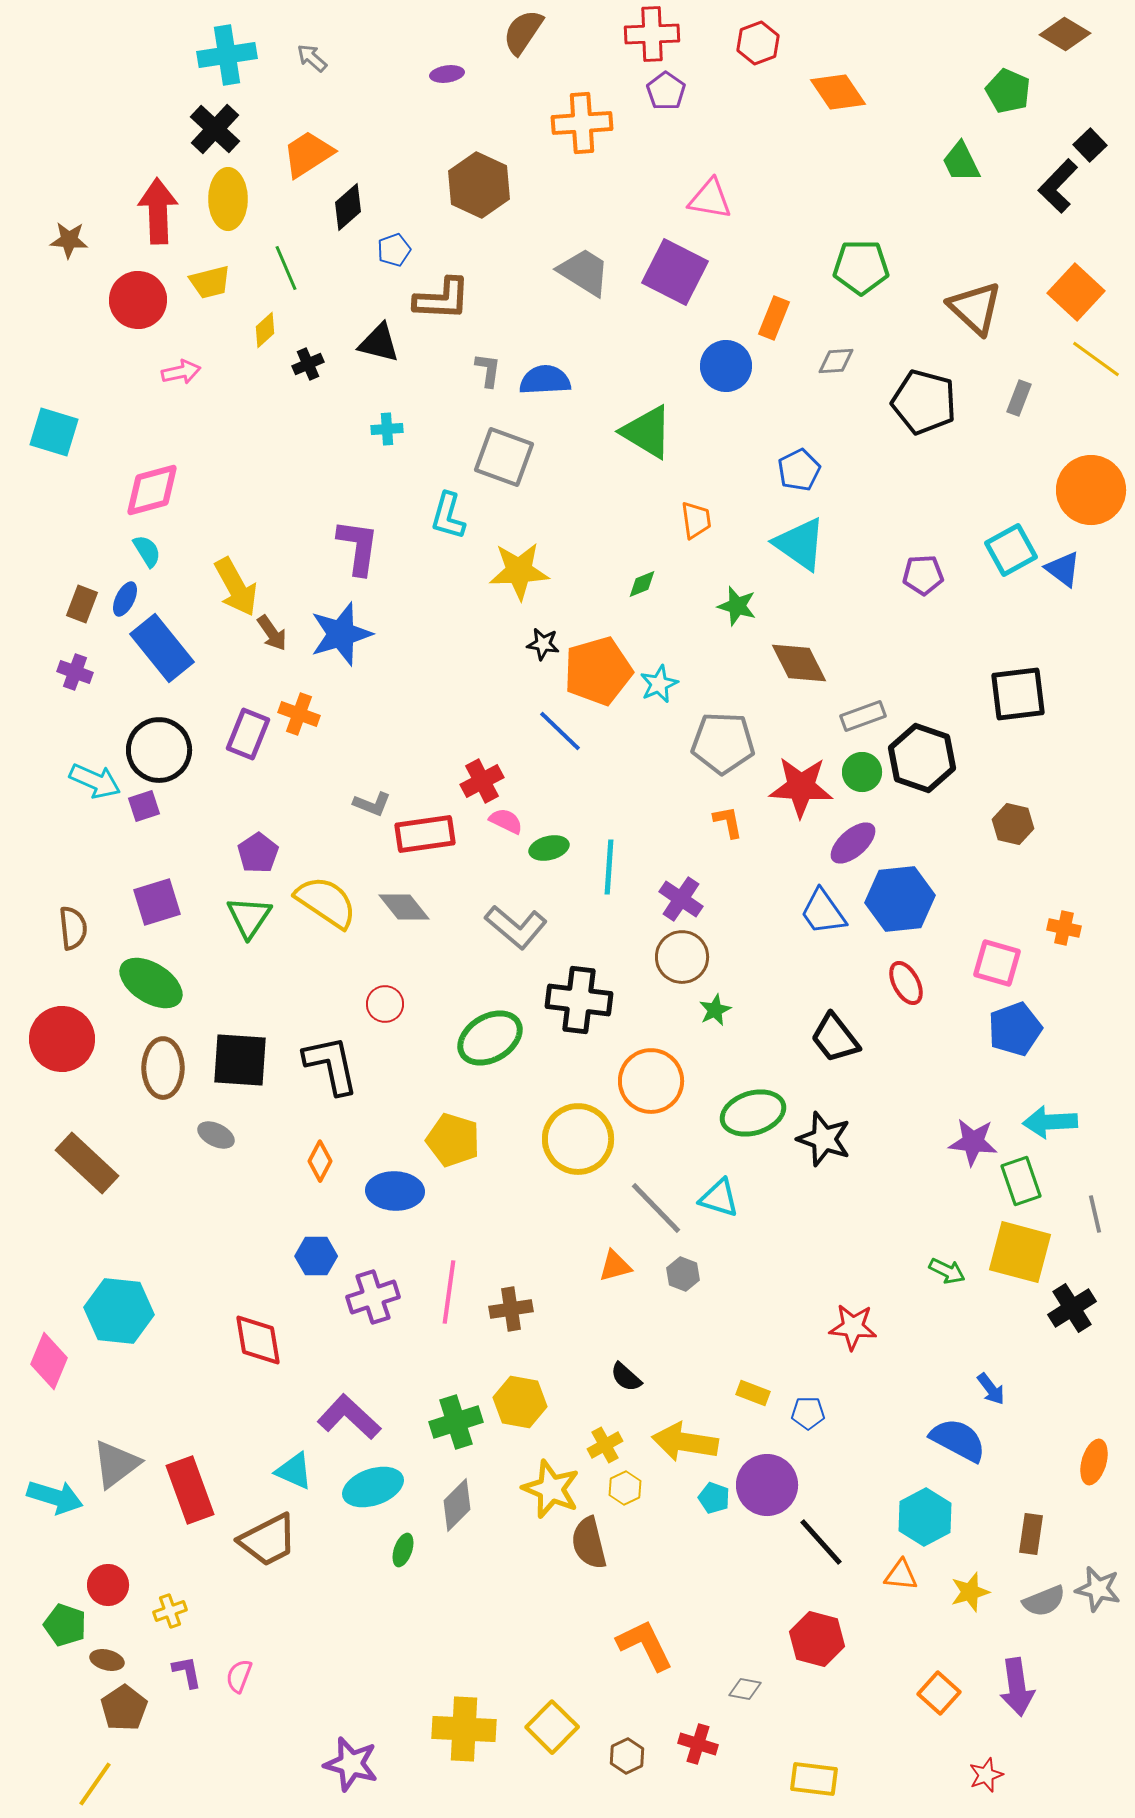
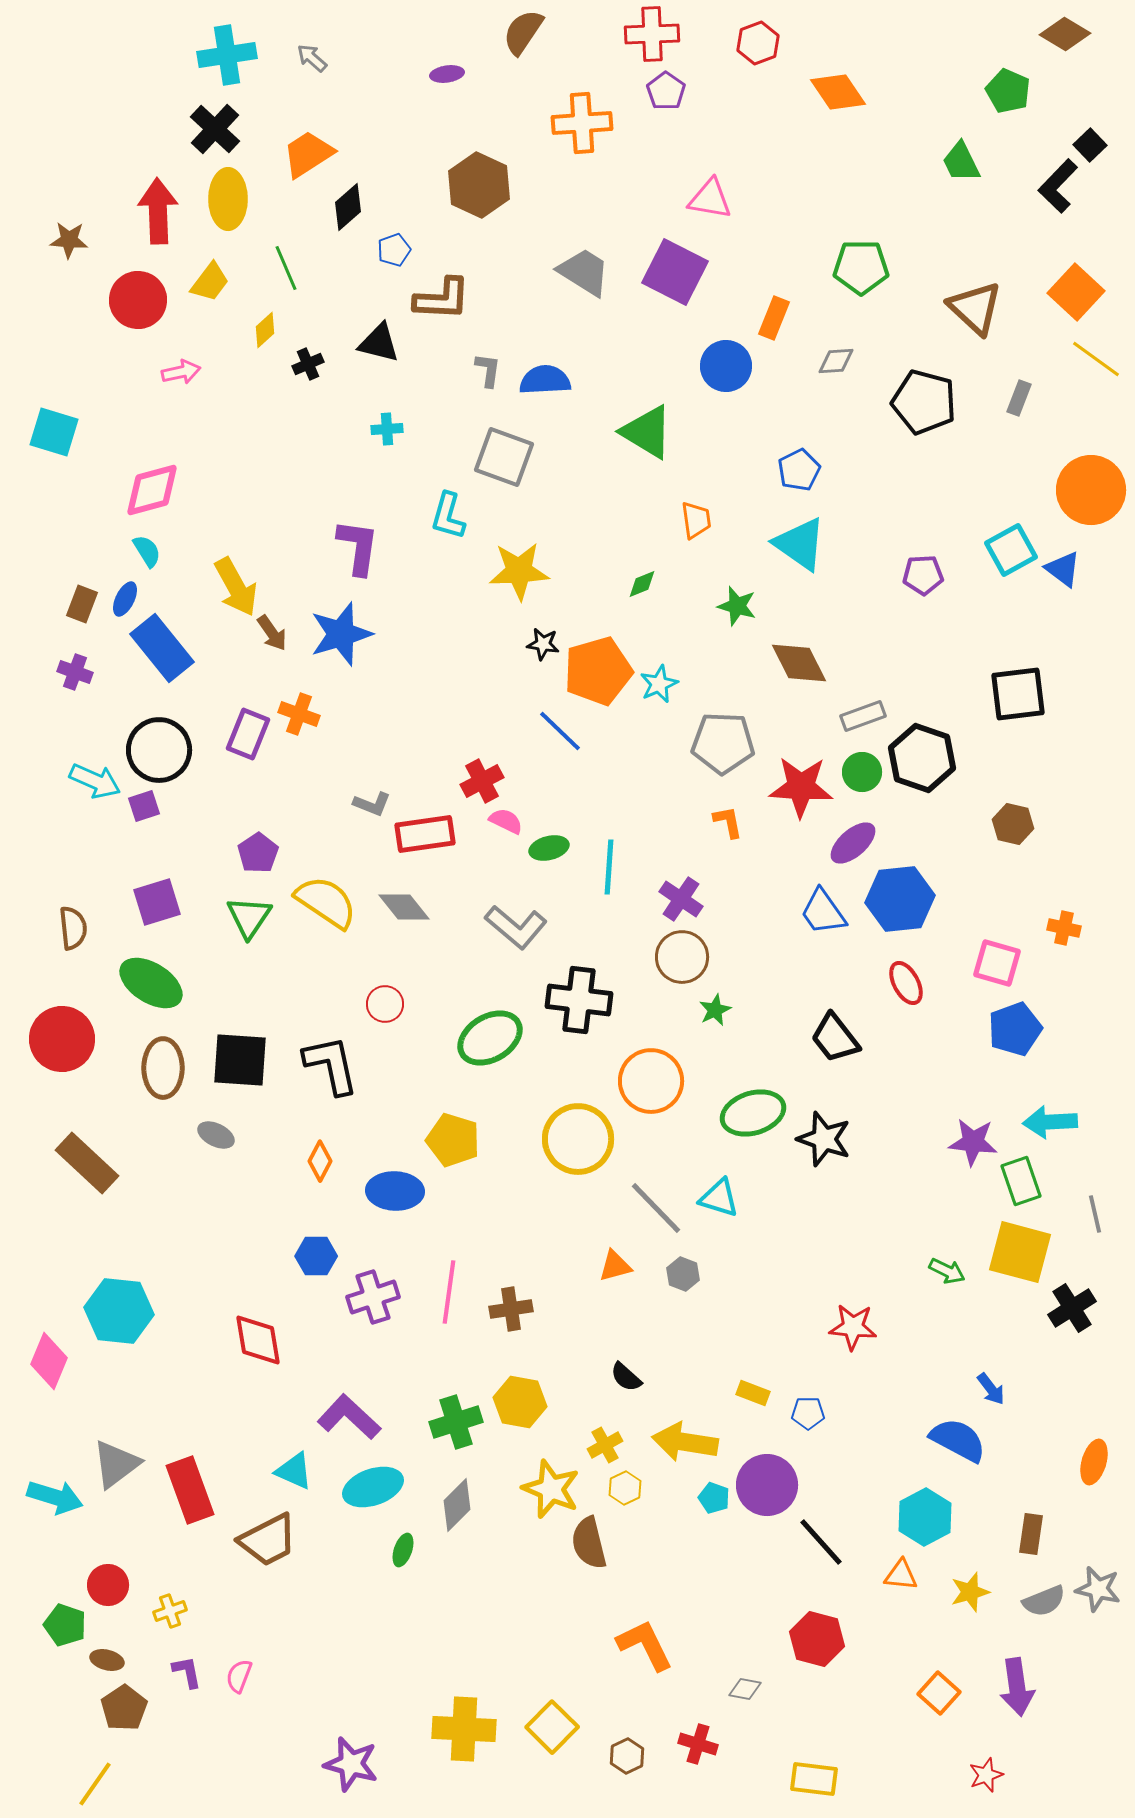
yellow trapezoid at (210, 282): rotated 39 degrees counterclockwise
